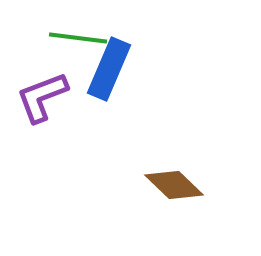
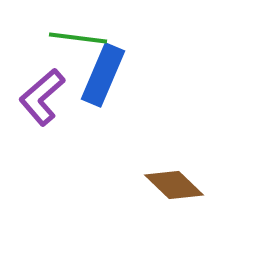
blue rectangle: moved 6 px left, 6 px down
purple L-shape: rotated 20 degrees counterclockwise
